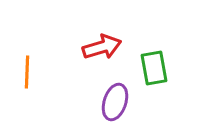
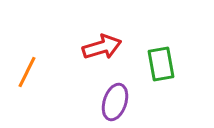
green rectangle: moved 7 px right, 4 px up
orange line: rotated 24 degrees clockwise
